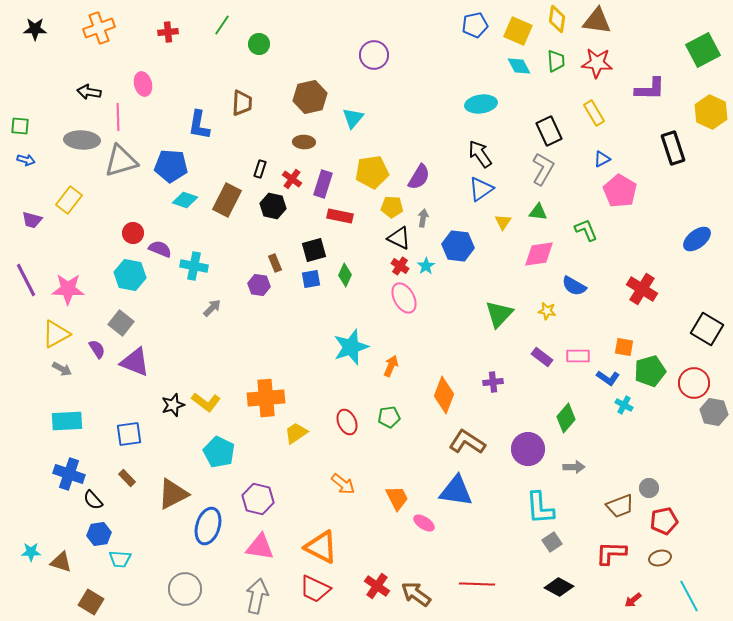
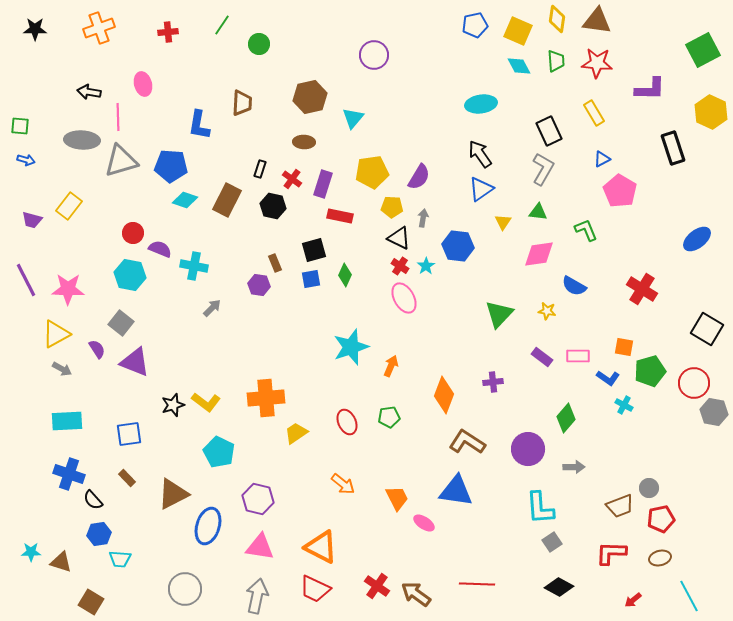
yellow rectangle at (69, 200): moved 6 px down
red pentagon at (664, 521): moved 3 px left, 2 px up
